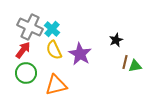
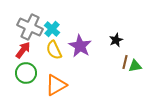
purple star: moved 8 px up
orange triangle: rotated 15 degrees counterclockwise
